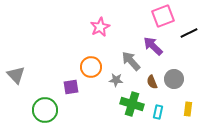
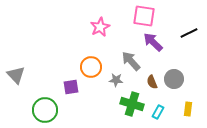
pink square: moved 19 px left; rotated 30 degrees clockwise
purple arrow: moved 4 px up
cyan rectangle: rotated 16 degrees clockwise
